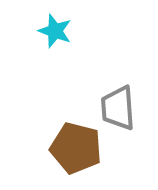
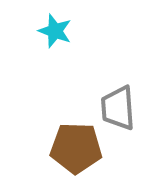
brown pentagon: rotated 12 degrees counterclockwise
